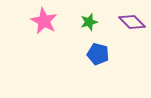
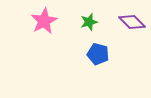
pink star: rotated 16 degrees clockwise
